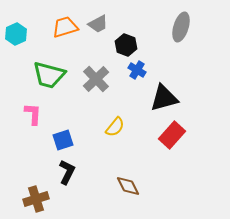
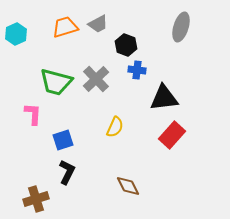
blue cross: rotated 24 degrees counterclockwise
green trapezoid: moved 7 px right, 7 px down
black triangle: rotated 8 degrees clockwise
yellow semicircle: rotated 15 degrees counterclockwise
